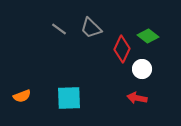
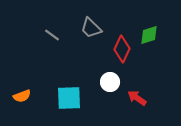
gray line: moved 7 px left, 6 px down
green diamond: moved 1 px right, 1 px up; rotated 55 degrees counterclockwise
white circle: moved 32 px left, 13 px down
red arrow: rotated 24 degrees clockwise
